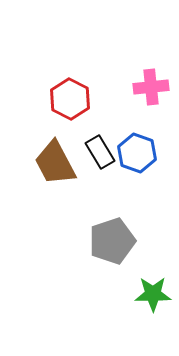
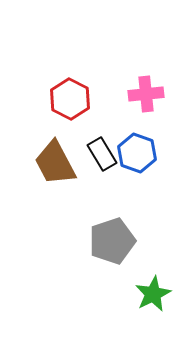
pink cross: moved 5 px left, 7 px down
black rectangle: moved 2 px right, 2 px down
green star: rotated 27 degrees counterclockwise
